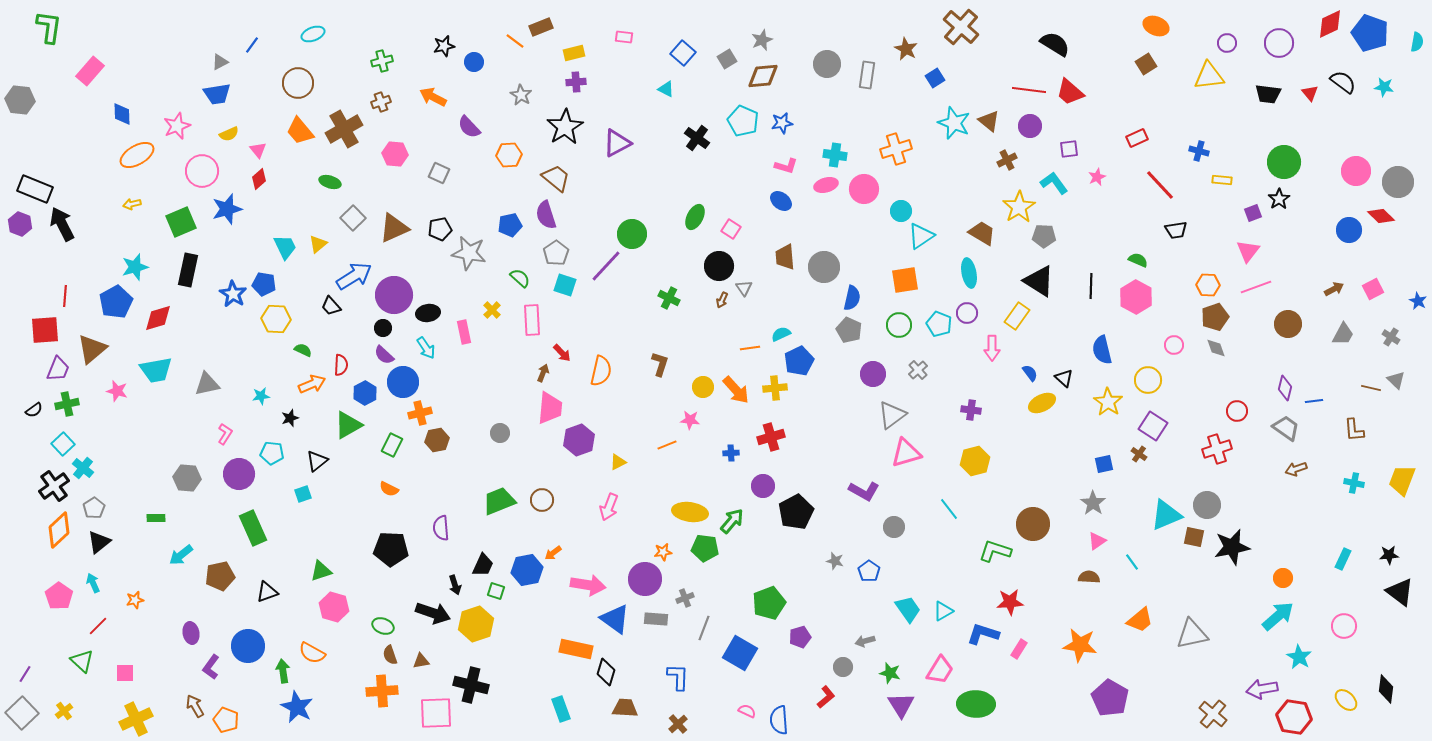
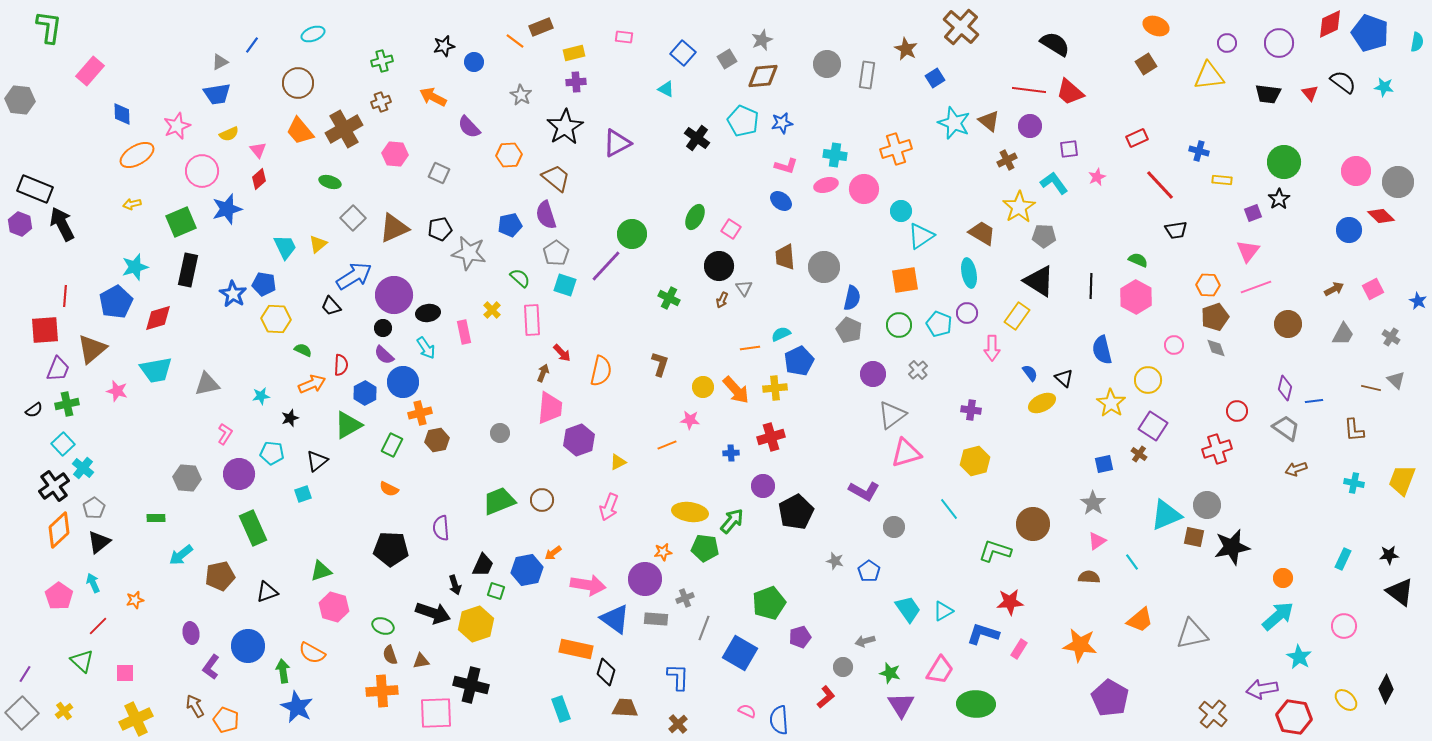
yellow star at (1108, 402): moved 3 px right, 1 px down
black diamond at (1386, 689): rotated 20 degrees clockwise
